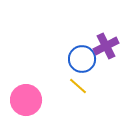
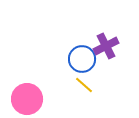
yellow line: moved 6 px right, 1 px up
pink circle: moved 1 px right, 1 px up
